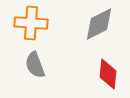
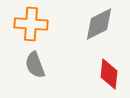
orange cross: moved 1 px down
red diamond: moved 1 px right
